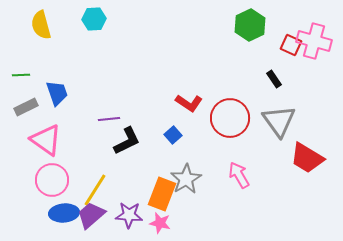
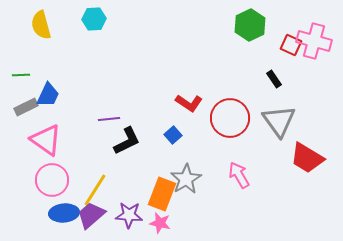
blue trapezoid: moved 9 px left, 2 px down; rotated 44 degrees clockwise
